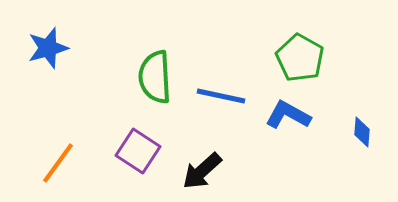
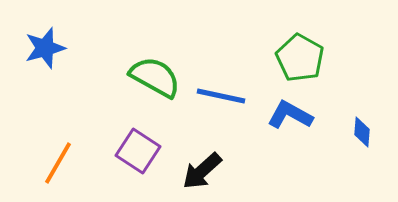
blue star: moved 3 px left
green semicircle: rotated 122 degrees clockwise
blue L-shape: moved 2 px right
orange line: rotated 6 degrees counterclockwise
